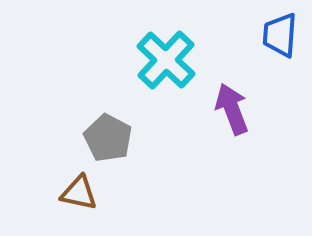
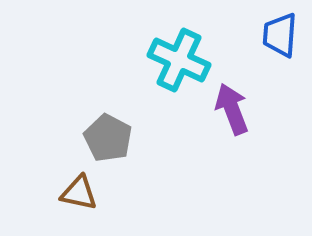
cyan cross: moved 13 px right; rotated 18 degrees counterclockwise
